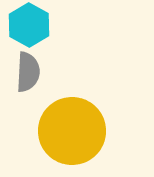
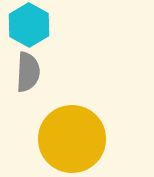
yellow circle: moved 8 px down
